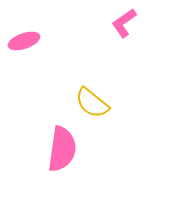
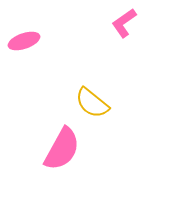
pink semicircle: rotated 21 degrees clockwise
